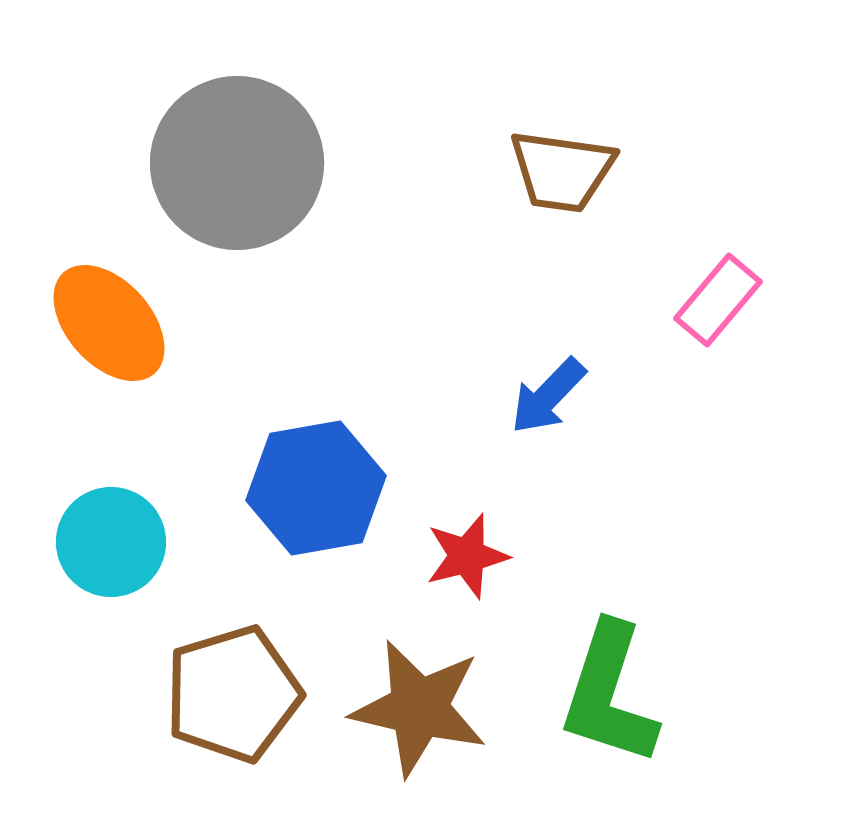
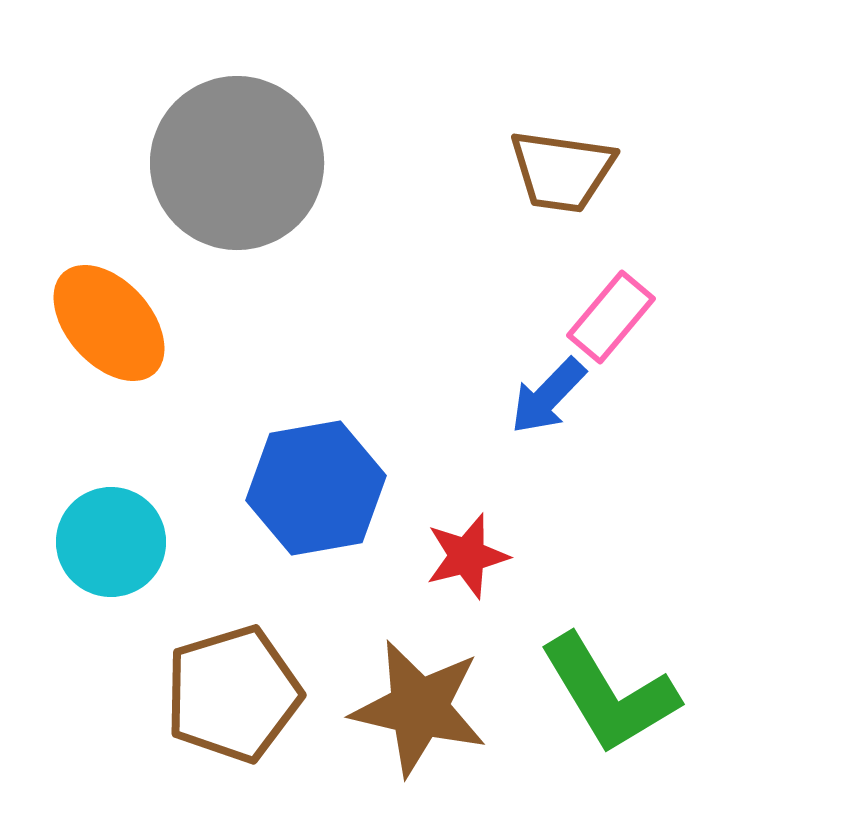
pink rectangle: moved 107 px left, 17 px down
green L-shape: rotated 49 degrees counterclockwise
